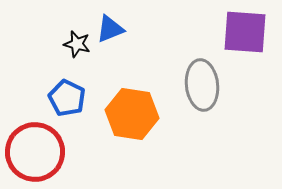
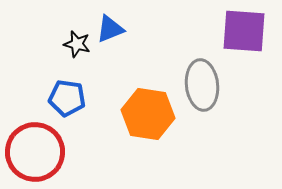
purple square: moved 1 px left, 1 px up
blue pentagon: rotated 18 degrees counterclockwise
orange hexagon: moved 16 px right
